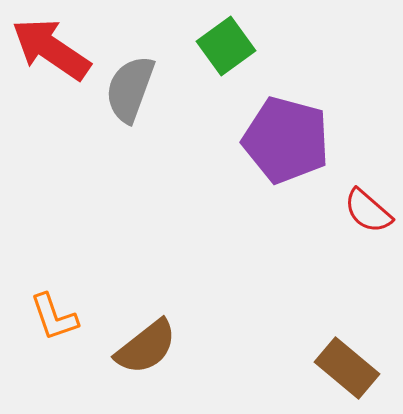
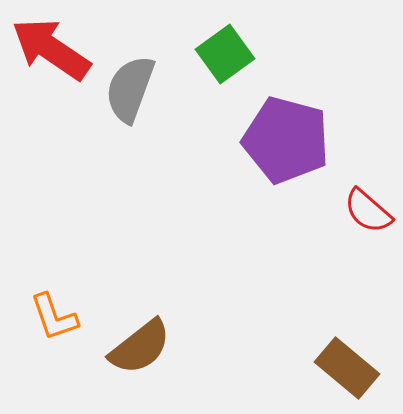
green square: moved 1 px left, 8 px down
brown semicircle: moved 6 px left
